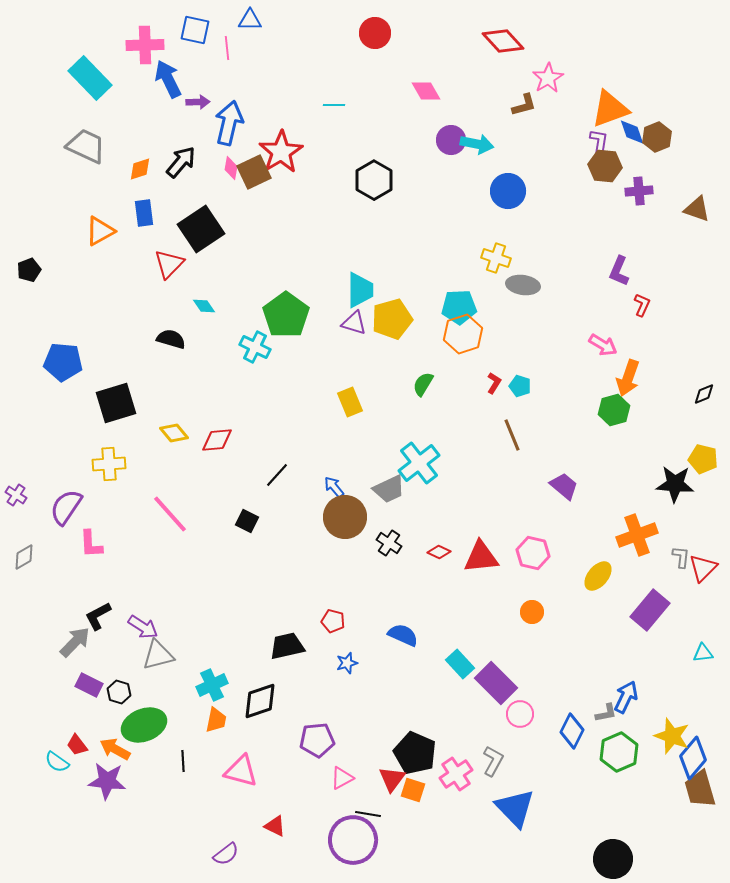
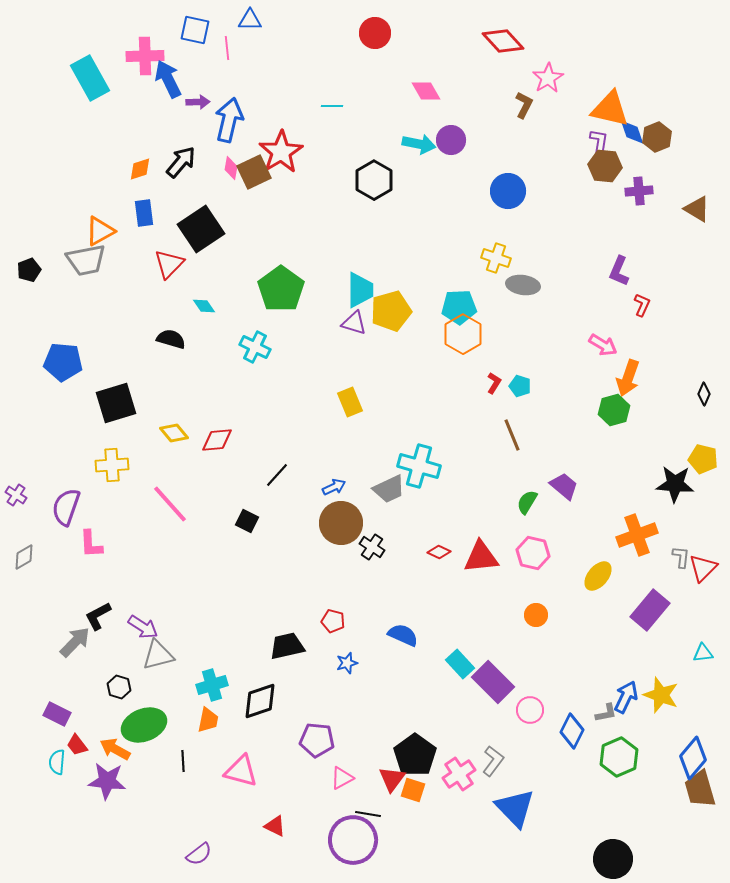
pink cross at (145, 45): moved 11 px down
cyan rectangle at (90, 78): rotated 15 degrees clockwise
cyan line at (334, 105): moved 2 px left, 1 px down
brown L-shape at (524, 105): rotated 48 degrees counterclockwise
orange triangle at (610, 109): rotated 33 degrees clockwise
blue arrow at (229, 123): moved 3 px up
cyan arrow at (477, 144): moved 58 px left
gray trapezoid at (86, 146): moved 114 px down; rotated 144 degrees clockwise
brown triangle at (697, 209): rotated 12 degrees clockwise
green pentagon at (286, 315): moved 5 px left, 26 px up
yellow pentagon at (392, 319): moved 1 px left, 8 px up
orange hexagon at (463, 334): rotated 12 degrees counterclockwise
green semicircle at (423, 384): moved 104 px right, 118 px down
black diamond at (704, 394): rotated 45 degrees counterclockwise
cyan cross at (419, 463): moved 3 px down; rotated 36 degrees counterclockwise
yellow cross at (109, 464): moved 3 px right, 1 px down
blue arrow at (334, 487): rotated 105 degrees clockwise
purple semicircle at (66, 507): rotated 15 degrees counterclockwise
pink line at (170, 514): moved 10 px up
brown circle at (345, 517): moved 4 px left, 6 px down
black cross at (389, 543): moved 17 px left, 4 px down
orange circle at (532, 612): moved 4 px right, 3 px down
purple rectangle at (496, 683): moved 3 px left, 1 px up
purple rectangle at (89, 685): moved 32 px left, 29 px down
cyan cross at (212, 685): rotated 8 degrees clockwise
black hexagon at (119, 692): moved 5 px up
pink circle at (520, 714): moved 10 px right, 4 px up
orange trapezoid at (216, 720): moved 8 px left
yellow star at (672, 736): moved 11 px left, 41 px up
purple pentagon at (317, 740): rotated 12 degrees clockwise
green hexagon at (619, 752): moved 5 px down
black pentagon at (415, 753): moved 2 px down; rotated 12 degrees clockwise
gray L-shape at (493, 761): rotated 8 degrees clockwise
cyan semicircle at (57, 762): rotated 60 degrees clockwise
pink cross at (456, 774): moved 3 px right
purple semicircle at (226, 854): moved 27 px left
